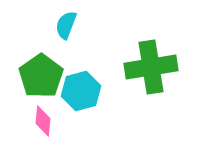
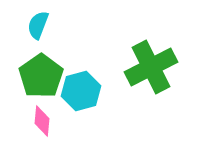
cyan semicircle: moved 28 px left
green cross: rotated 18 degrees counterclockwise
pink diamond: moved 1 px left
